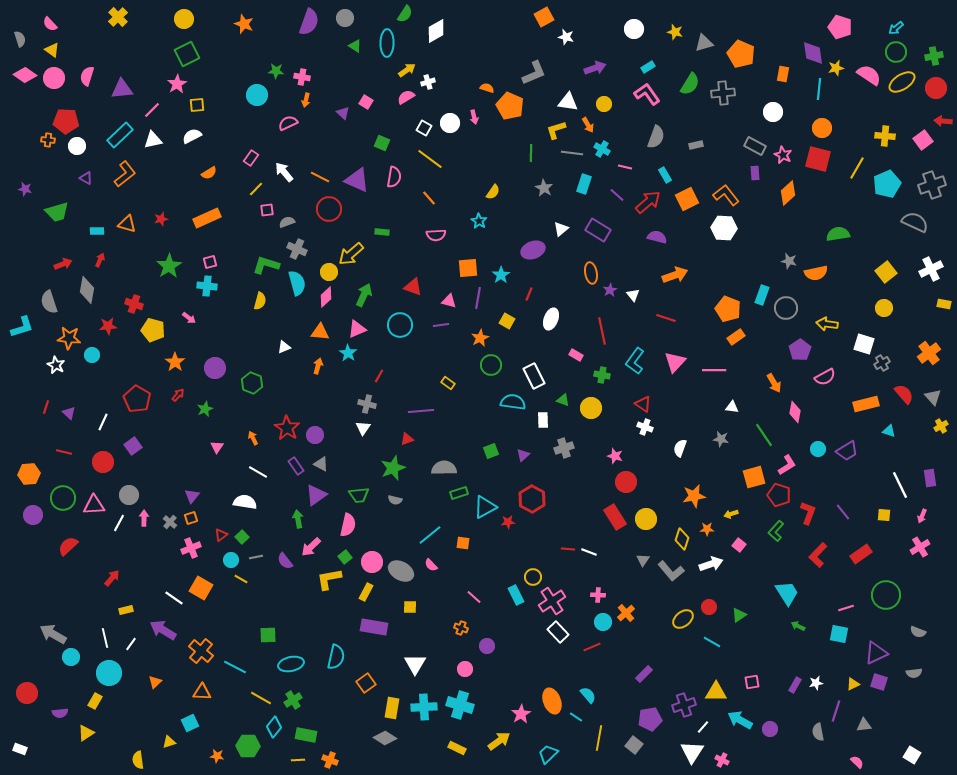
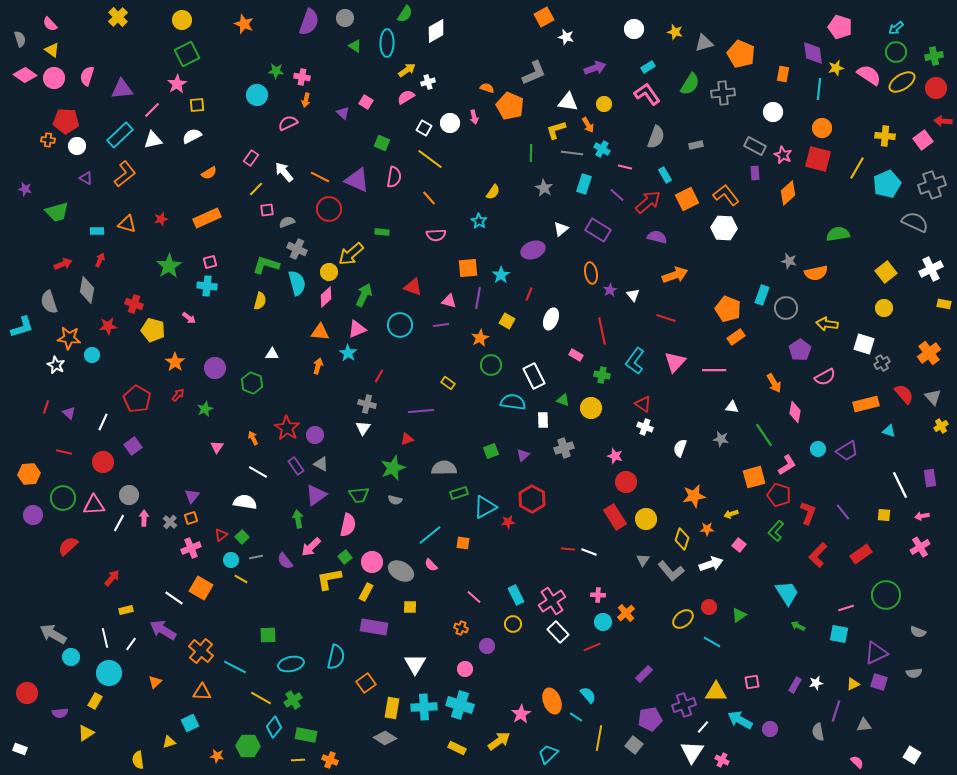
yellow circle at (184, 19): moved 2 px left, 1 px down
white triangle at (284, 347): moved 12 px left, 7 px down; rotated 24 degrees clockwise
pink arrow at (922, 516): rotated 56 degrees clockwise
yellow circle at (533, 577): moved 20 px left, 47 px down
